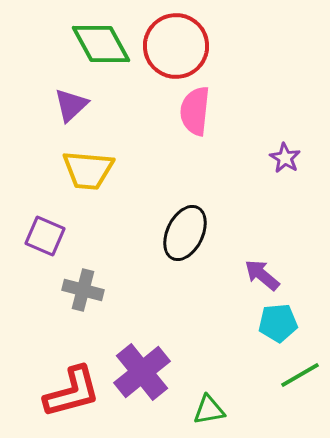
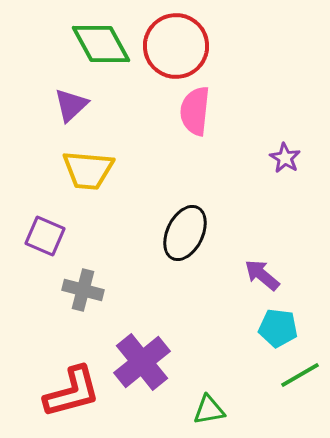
cyan pentagon: moved 5 px down; rotated 12 degrees clockwise
purple cross: moved 10 px up
